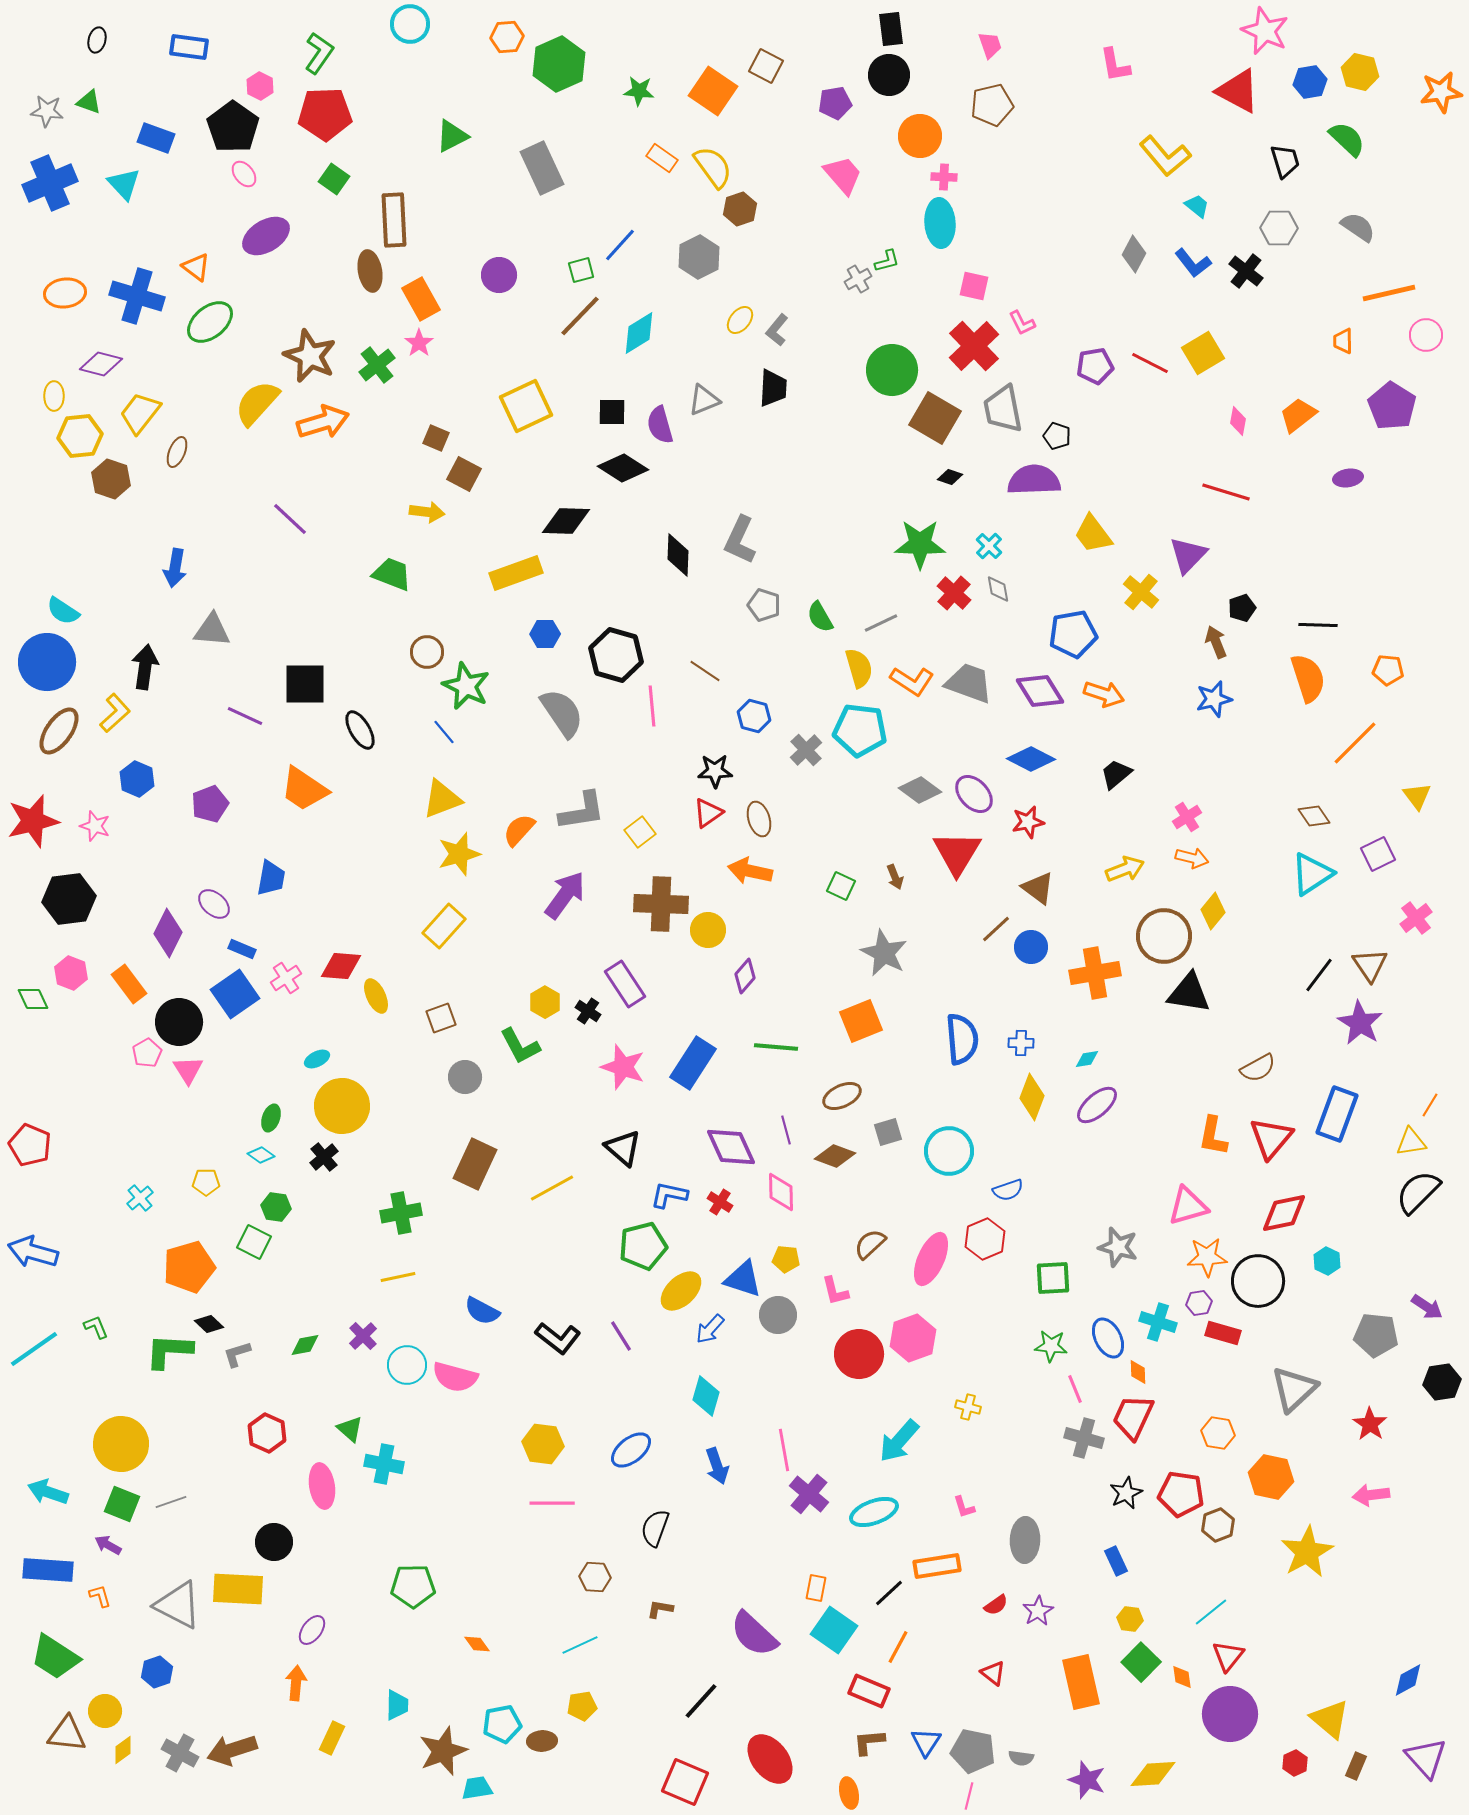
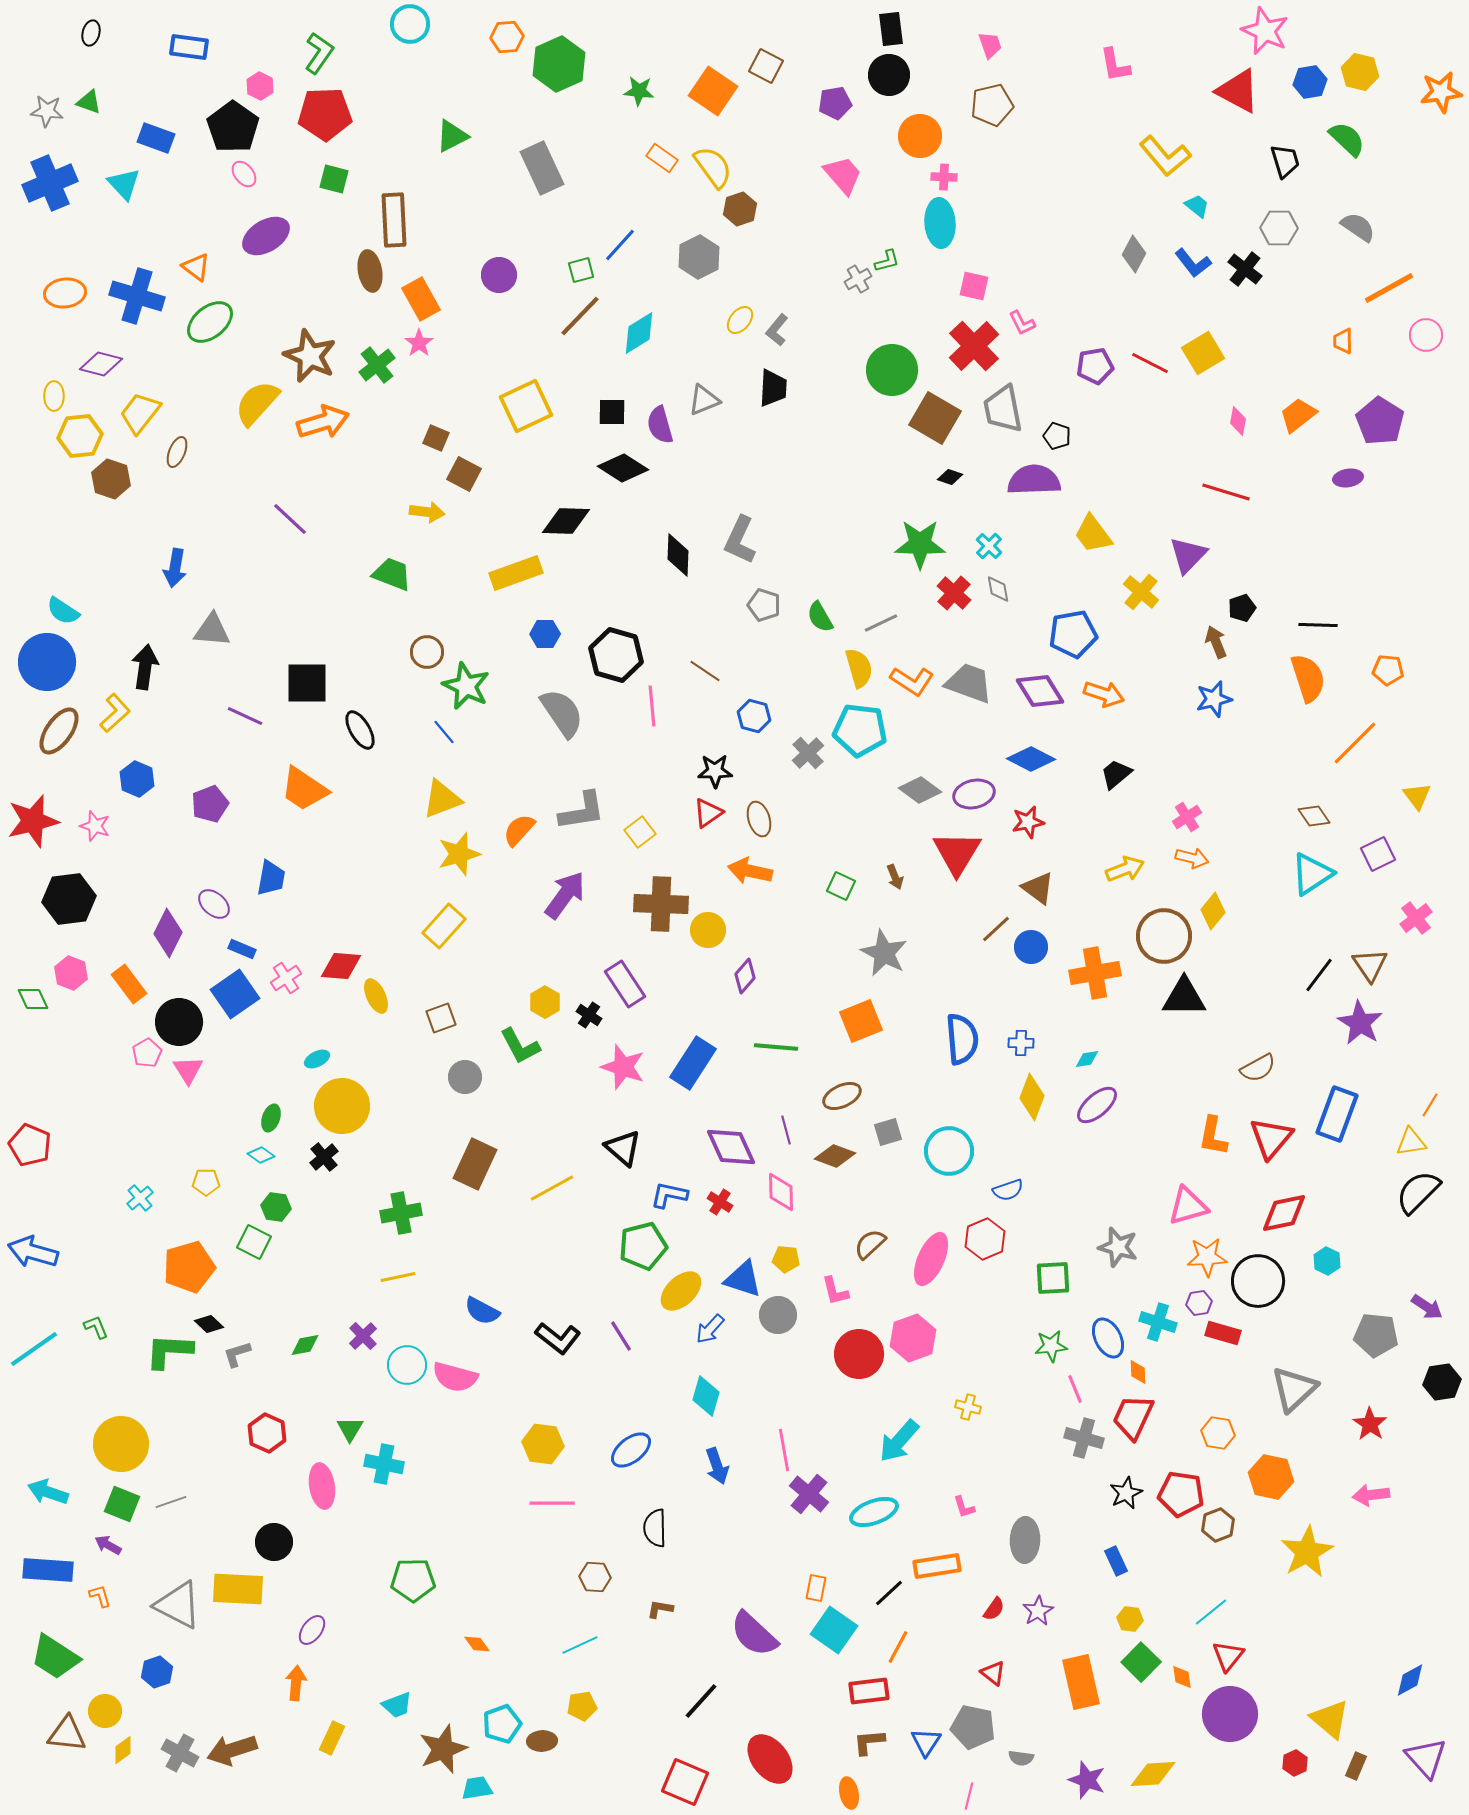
black ellipse at (97, 40): moved 6 px left, 7 px up
green square at (334, 179): rotated 20 degrees counterclockwise
black cross at (1246, 271): moved 1 px left, 2 px up
orange line at (1389, 293): moved 5 px up; rotated 16 degrees counterclockwise
purple pentagon at (1392, 406): moved 12 px left, 15 px down
black square at (305, 684): moved 2 px right, 1 px up
gray cross at (806, 750): moved 2 px right, 3 px down
purple ellipse at (974, 794): rotated 60 degrees counterclockwise
black triangle at (1189, 993): moved 5 px left, 4 px down; rotated 9 degrees counterclockwise
black cross at (588, 1011): moved 1 px right, 4 px down
green star at (1051, 1346): rotated 12 degrees counterclockwise
green triangle at (350, 1429): rotated 20 degrees clockwise
black semicircle at (655, 1528): rotated 21 degrees counterclockwise
green pentagon at (413, 1586): moved 6 px up
red semicircle at (996, 1605): moved 2 px left, 4 px down; rotated 20 degrees counterclockwise
blue diamond at (1408, 1680): moved 2 px right
red rectangle at (869, 1691): rotated 30 degrees counterclockwise
cyan trapezoid at (397, 1705): rotated 68 degrees clockwise
cyan pentagon at (502, 1724): rotated 9 degrees counterclockwise
brown star at (443, 1751): moved 2 px up
gray pentagon at (973, 1751): moved 24 px up
